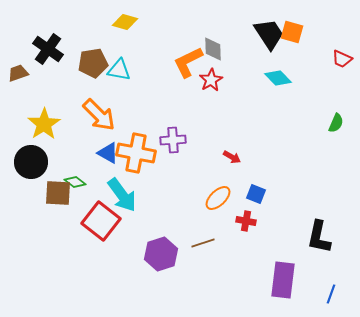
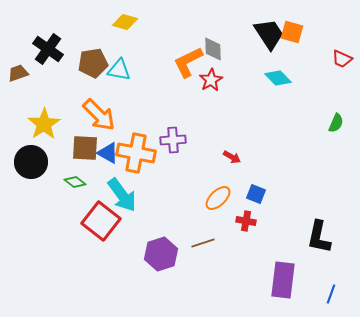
brown square: moved 27 px right, 45 px up
